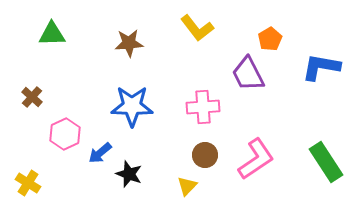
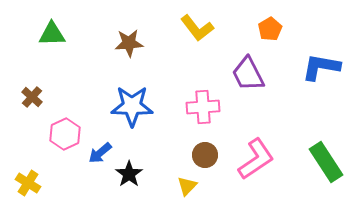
orange pentagon: moved 10 px up
black star: rotated 16 degrees clockwise
